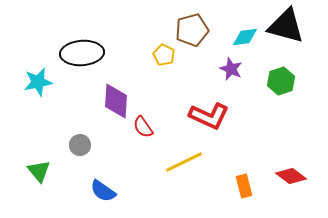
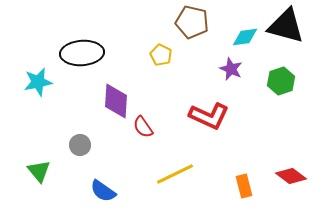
brown pentagon: moved 8 px up; rotated 28 degrees clockwise
yellow pentagon: moved 3 px left
yellow line: moved 9 px left, 12 px down
